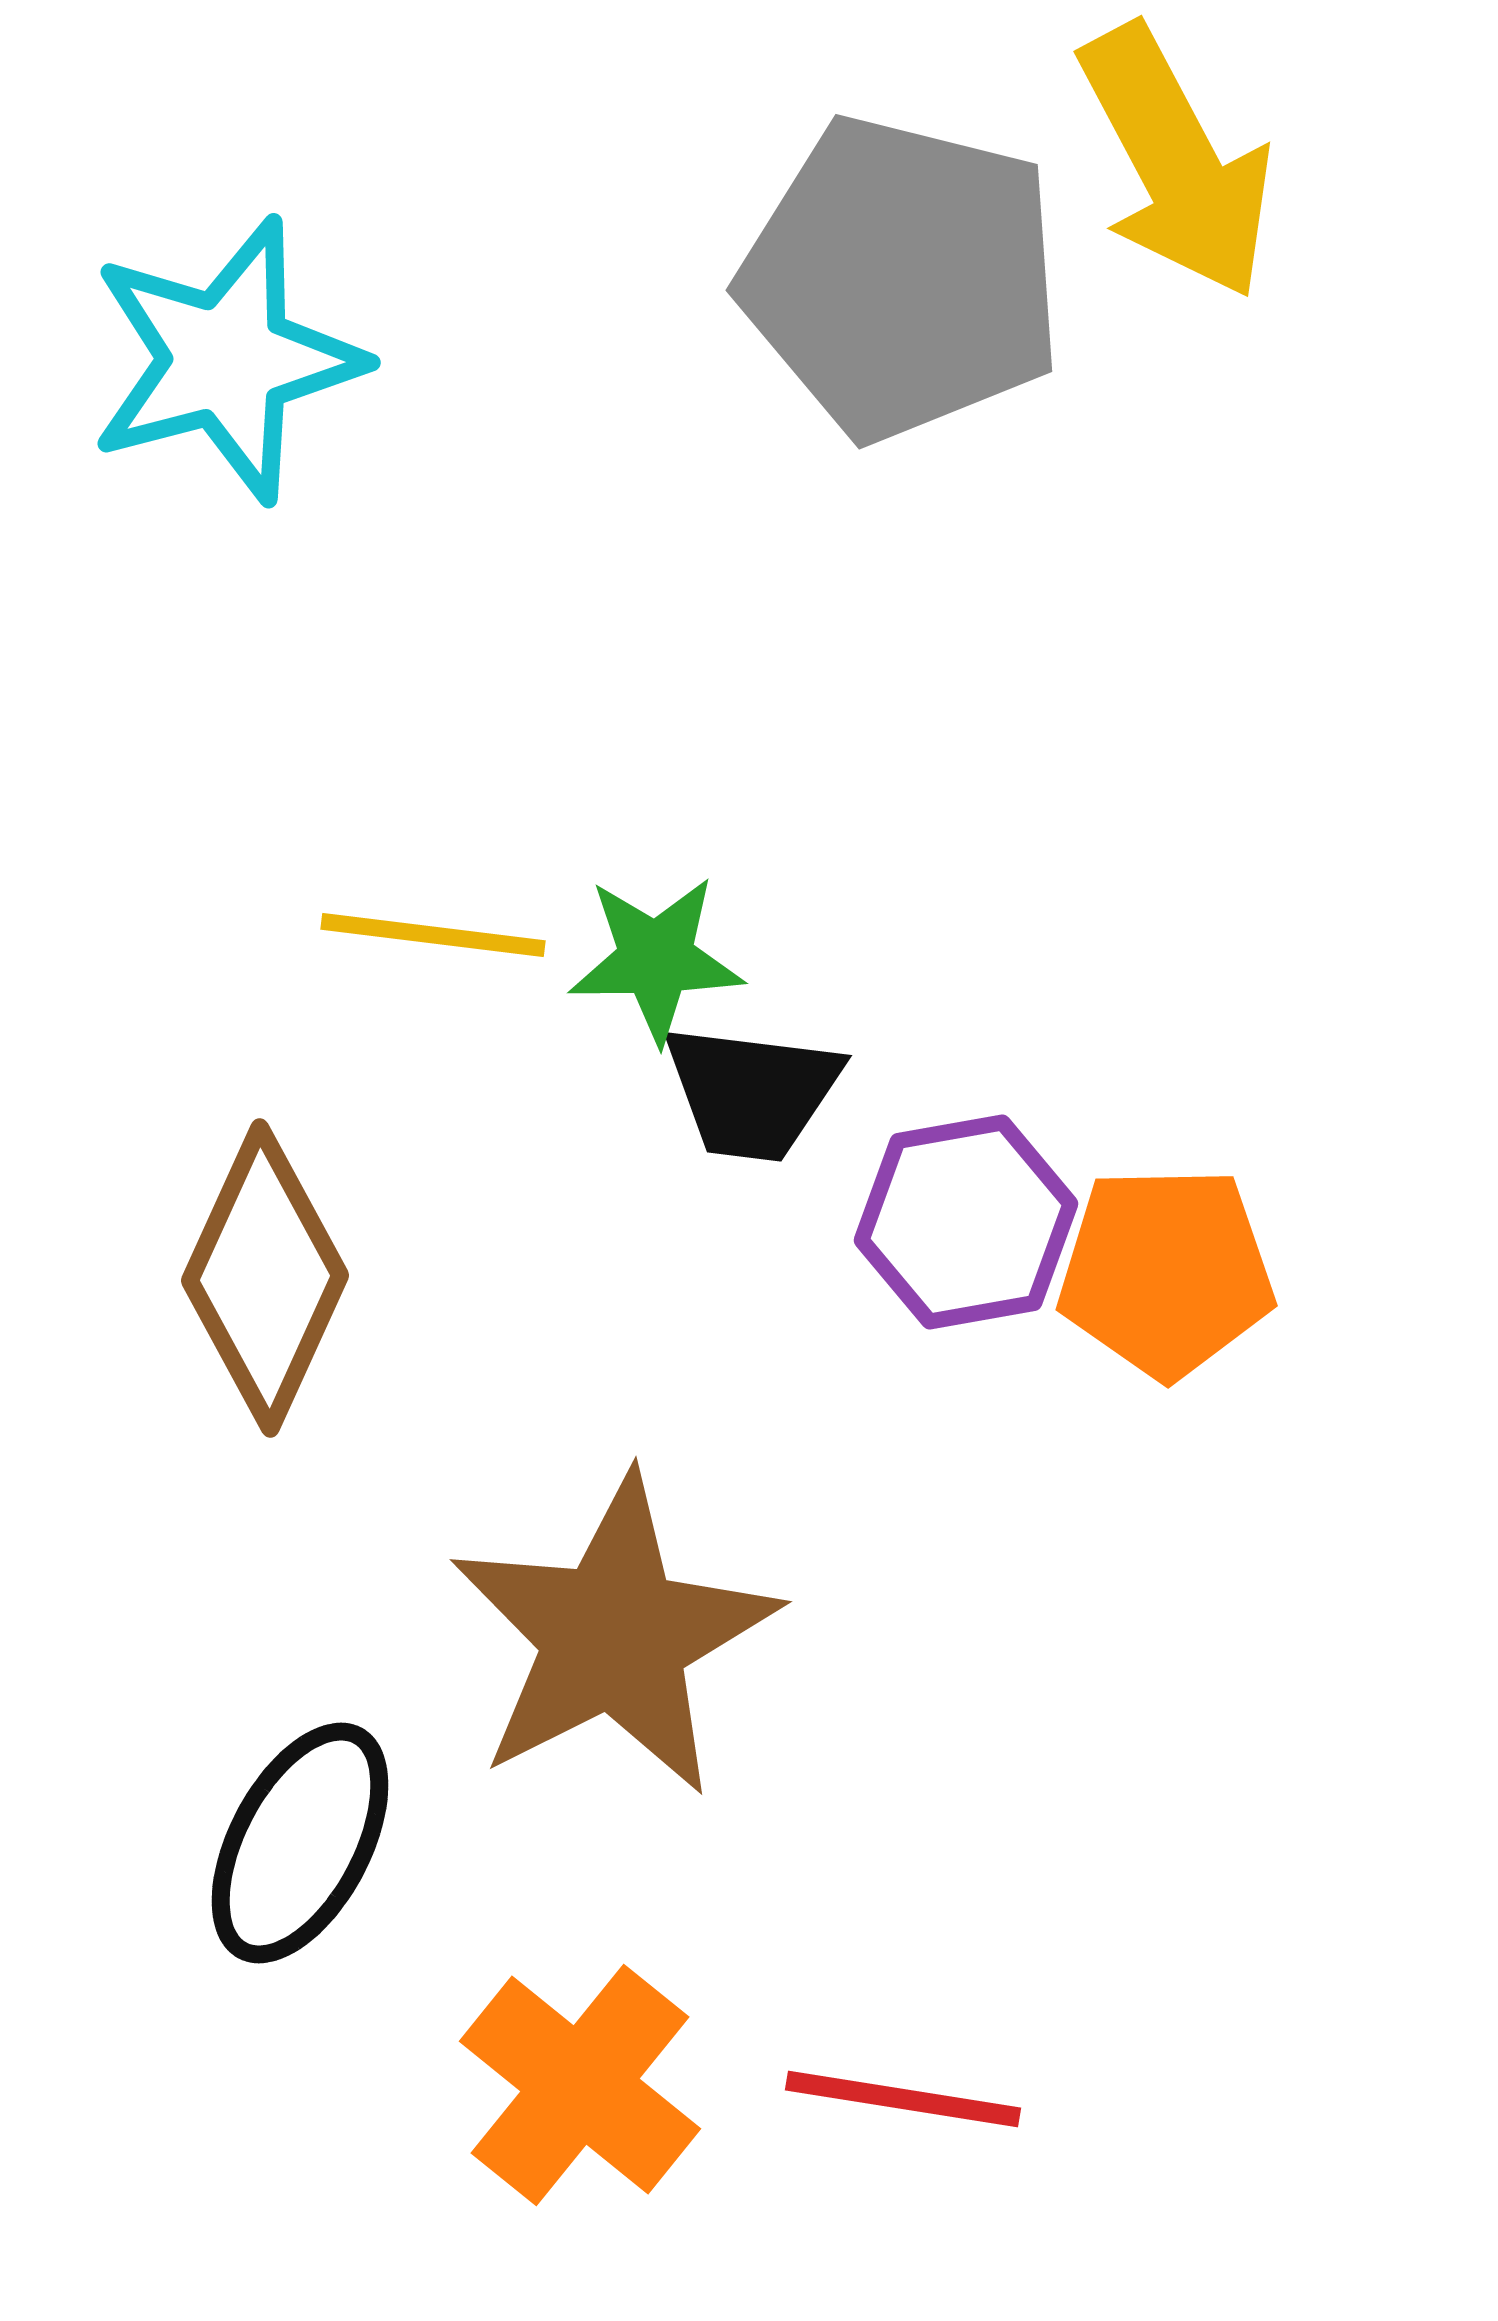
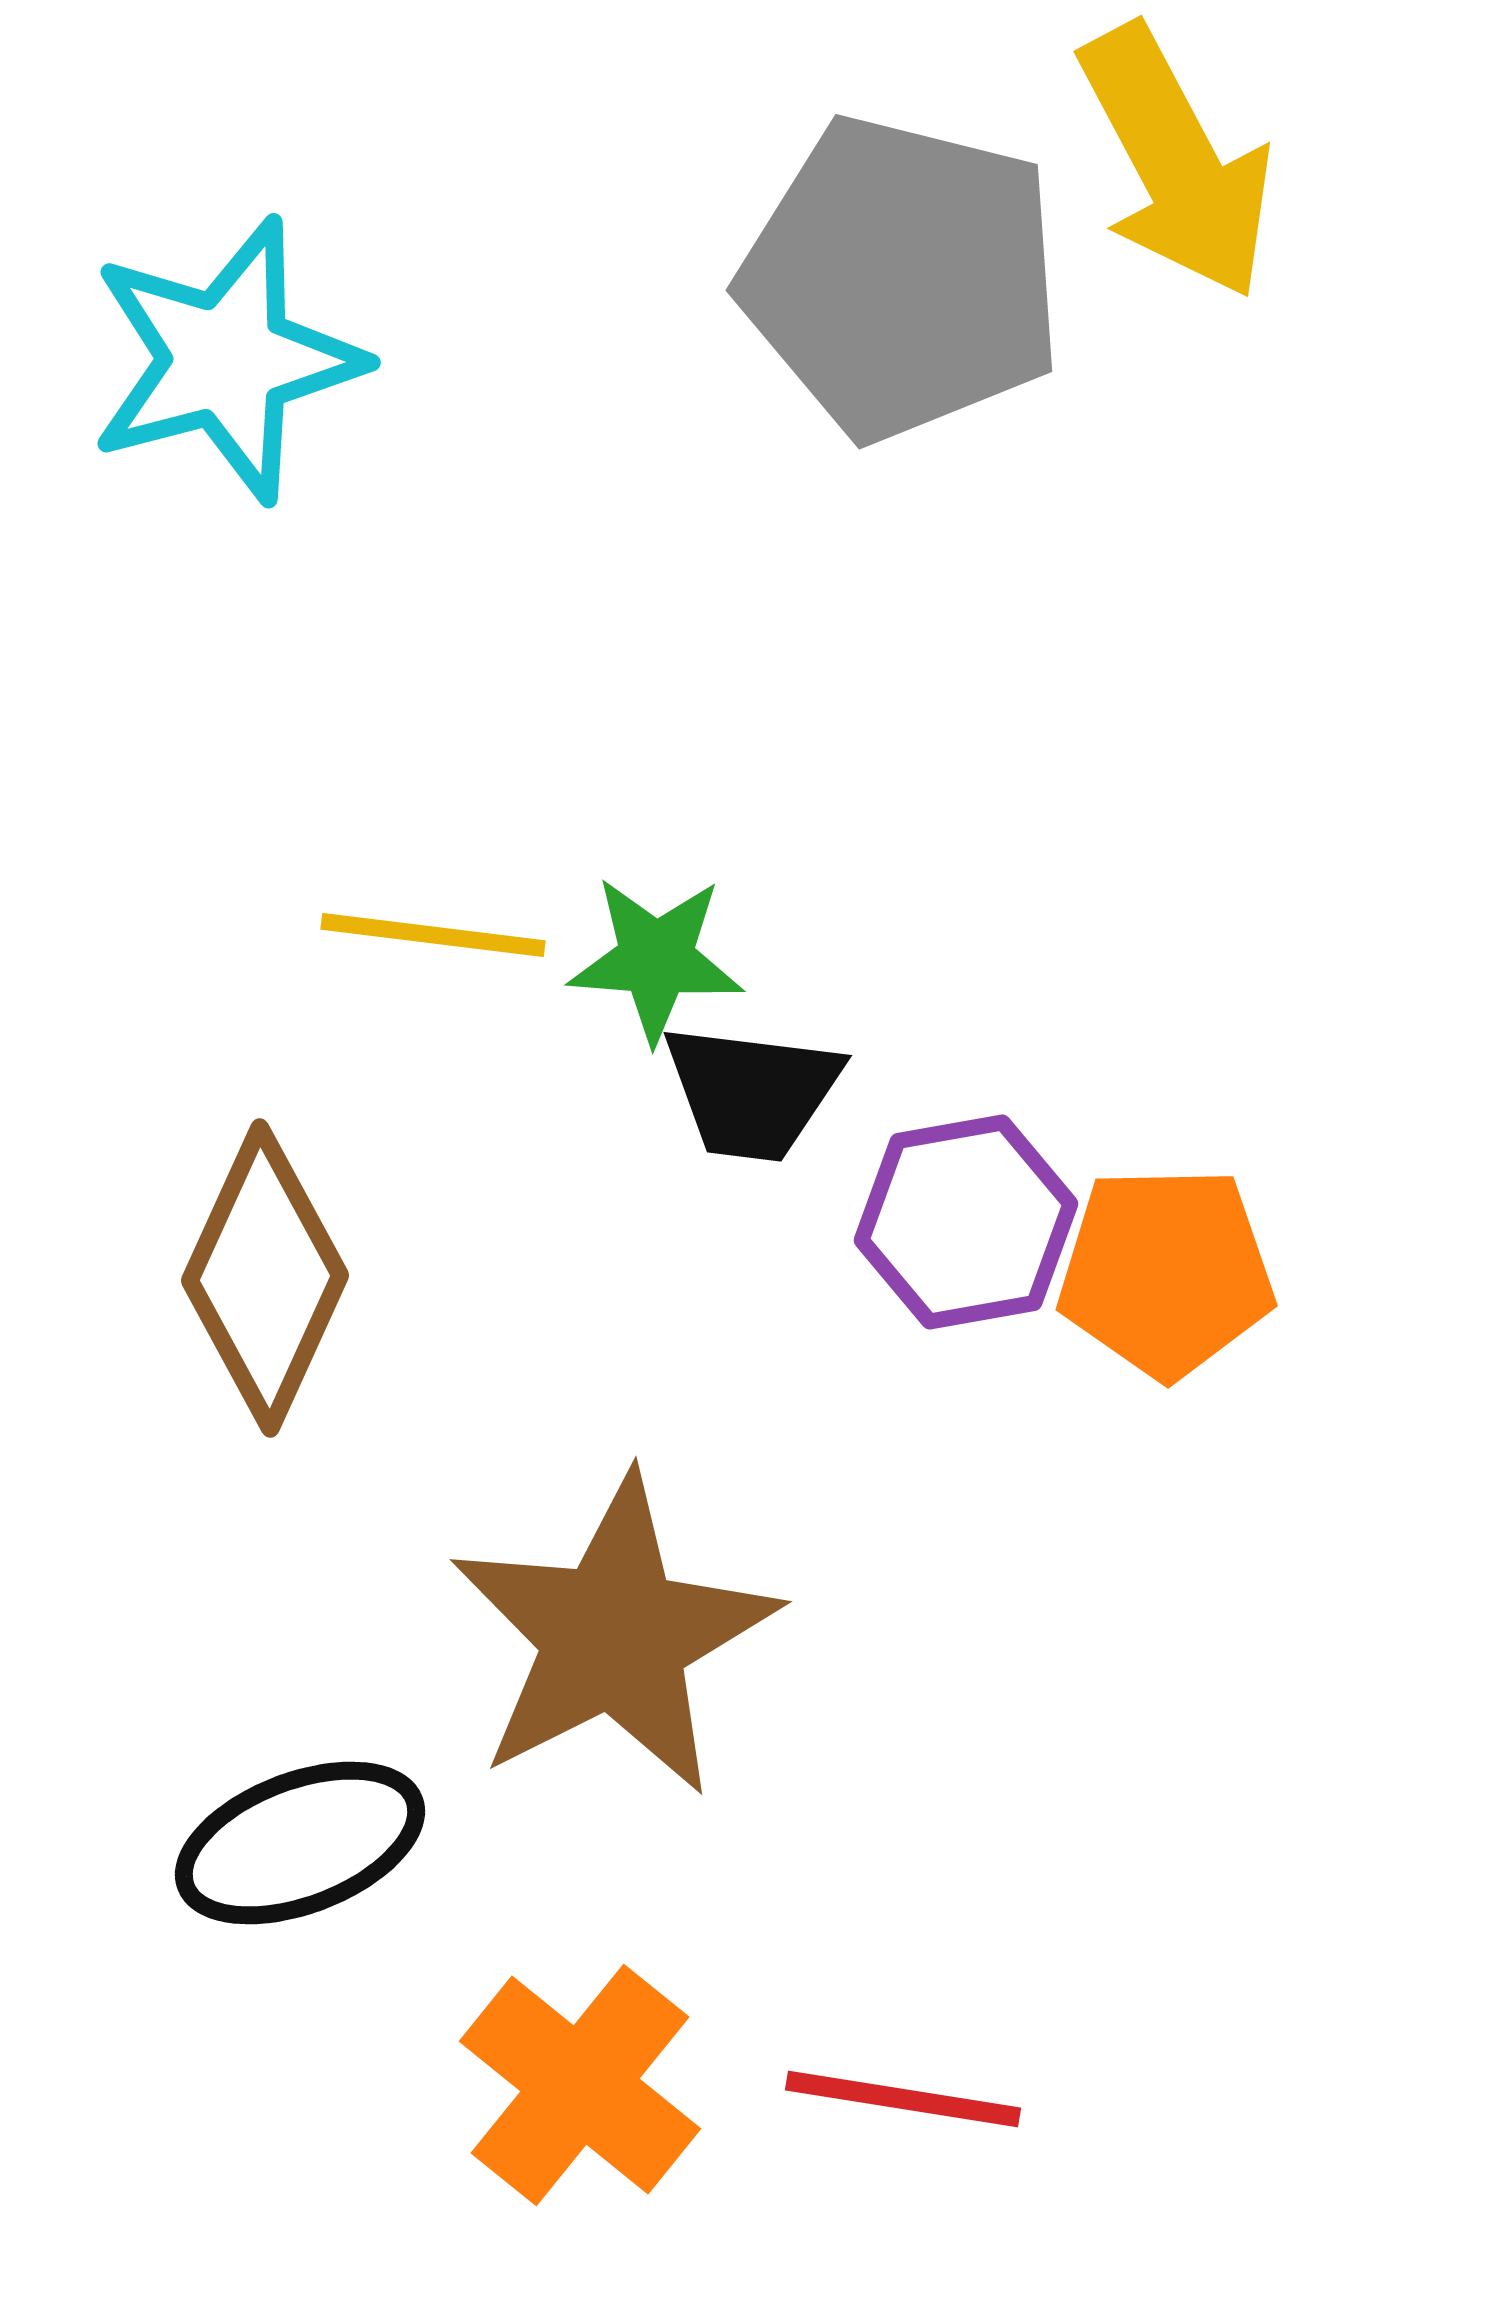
green star: rotated 5 degrees clockwise
black ellipse: rotated 41 degrees clockwise
